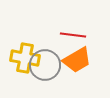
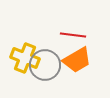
yellow cross: rotated 12 degrees clockwise
